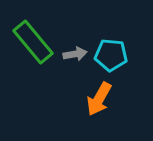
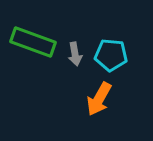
green rectangle: rotated 30 degrees counterclockwise
gray arrow: rotated 90 degrees clockwise
